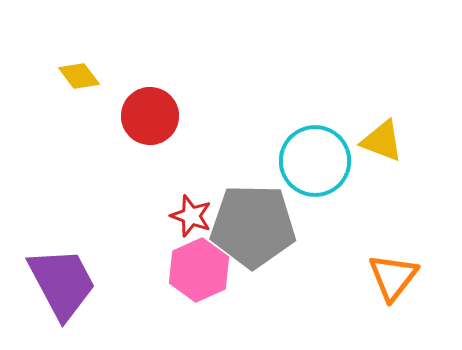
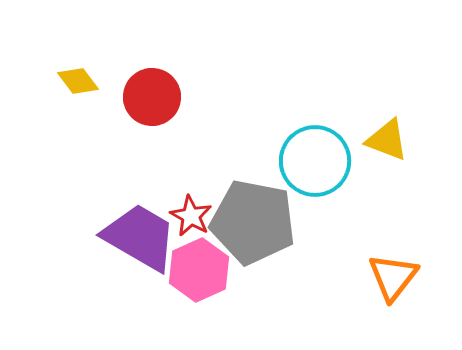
yellow diamond: moved 1 px left, 5 px down
red circle: moved 2 px right, 19 px up
yellow triangle: moved 5 px right, 1 px up
red star: rotated 9 degrees clockwise
gray pentagon: moved 4 px up; rotated 10 degrees clockwise
purple trapezoid: moved 78 px right, 46 px up; rotated 32 degrees counterclockwise
